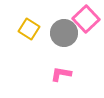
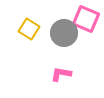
pink square: rotated 24 degrees counterclockwise
